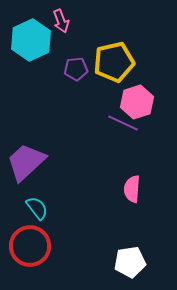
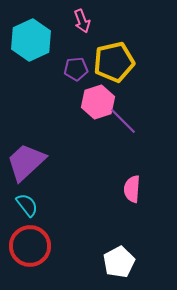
pink arrow: moved 21 px right
pink hexagon: moved 39 px left
purple line: moved 2 px up; rotated 20 degrees clockwise
cyan semicircle: moved 10 px left, 3 px up
white pentagon: moved 11 px left; rotated 20 degrees counterclockwise
